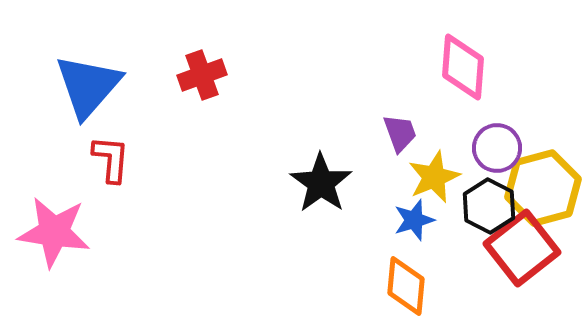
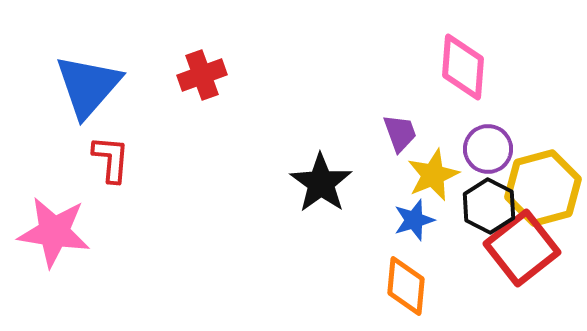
purple circle: moved 9 px left, 1 px down
yellow star: moved 1 px left, 2 px up
